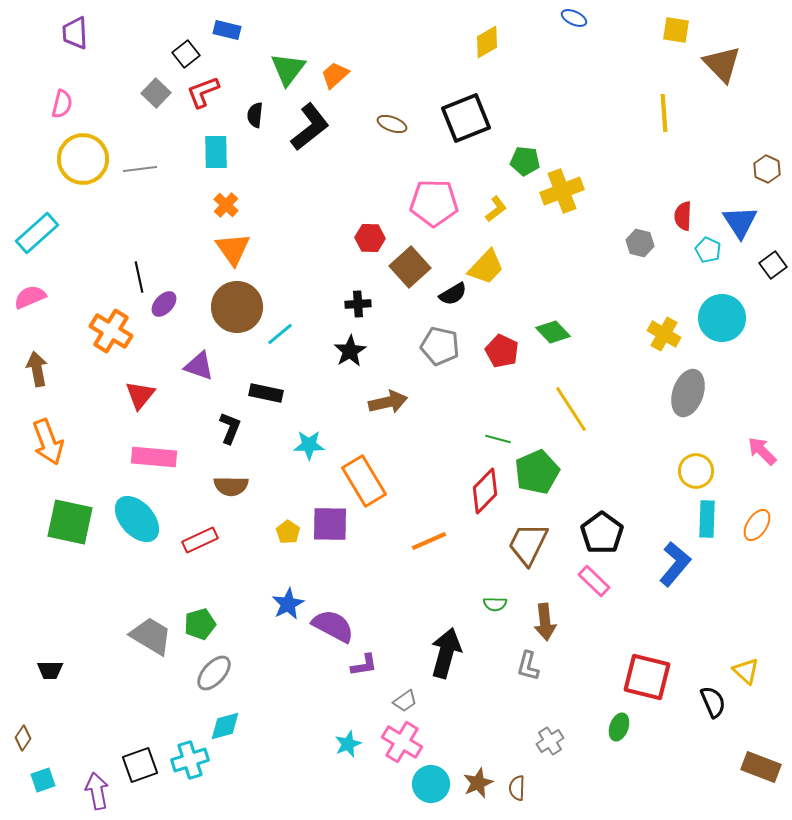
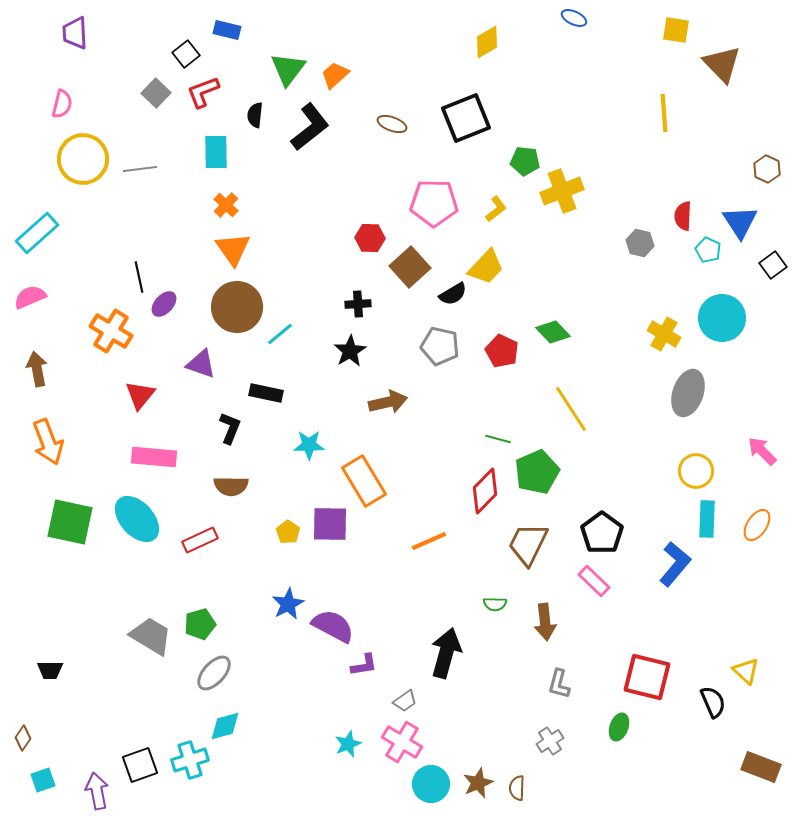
purple triangle at (199, 366): moved 2 px right, 2 px up
gray L-shape at (528, 666): moved 31 px right, 18 px down
